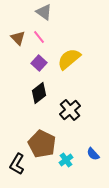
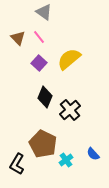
black diamond: moved 6 px right, 4 px down; rotated 30 degrees counterclockwise
brown pentagon: moved 1 px right
